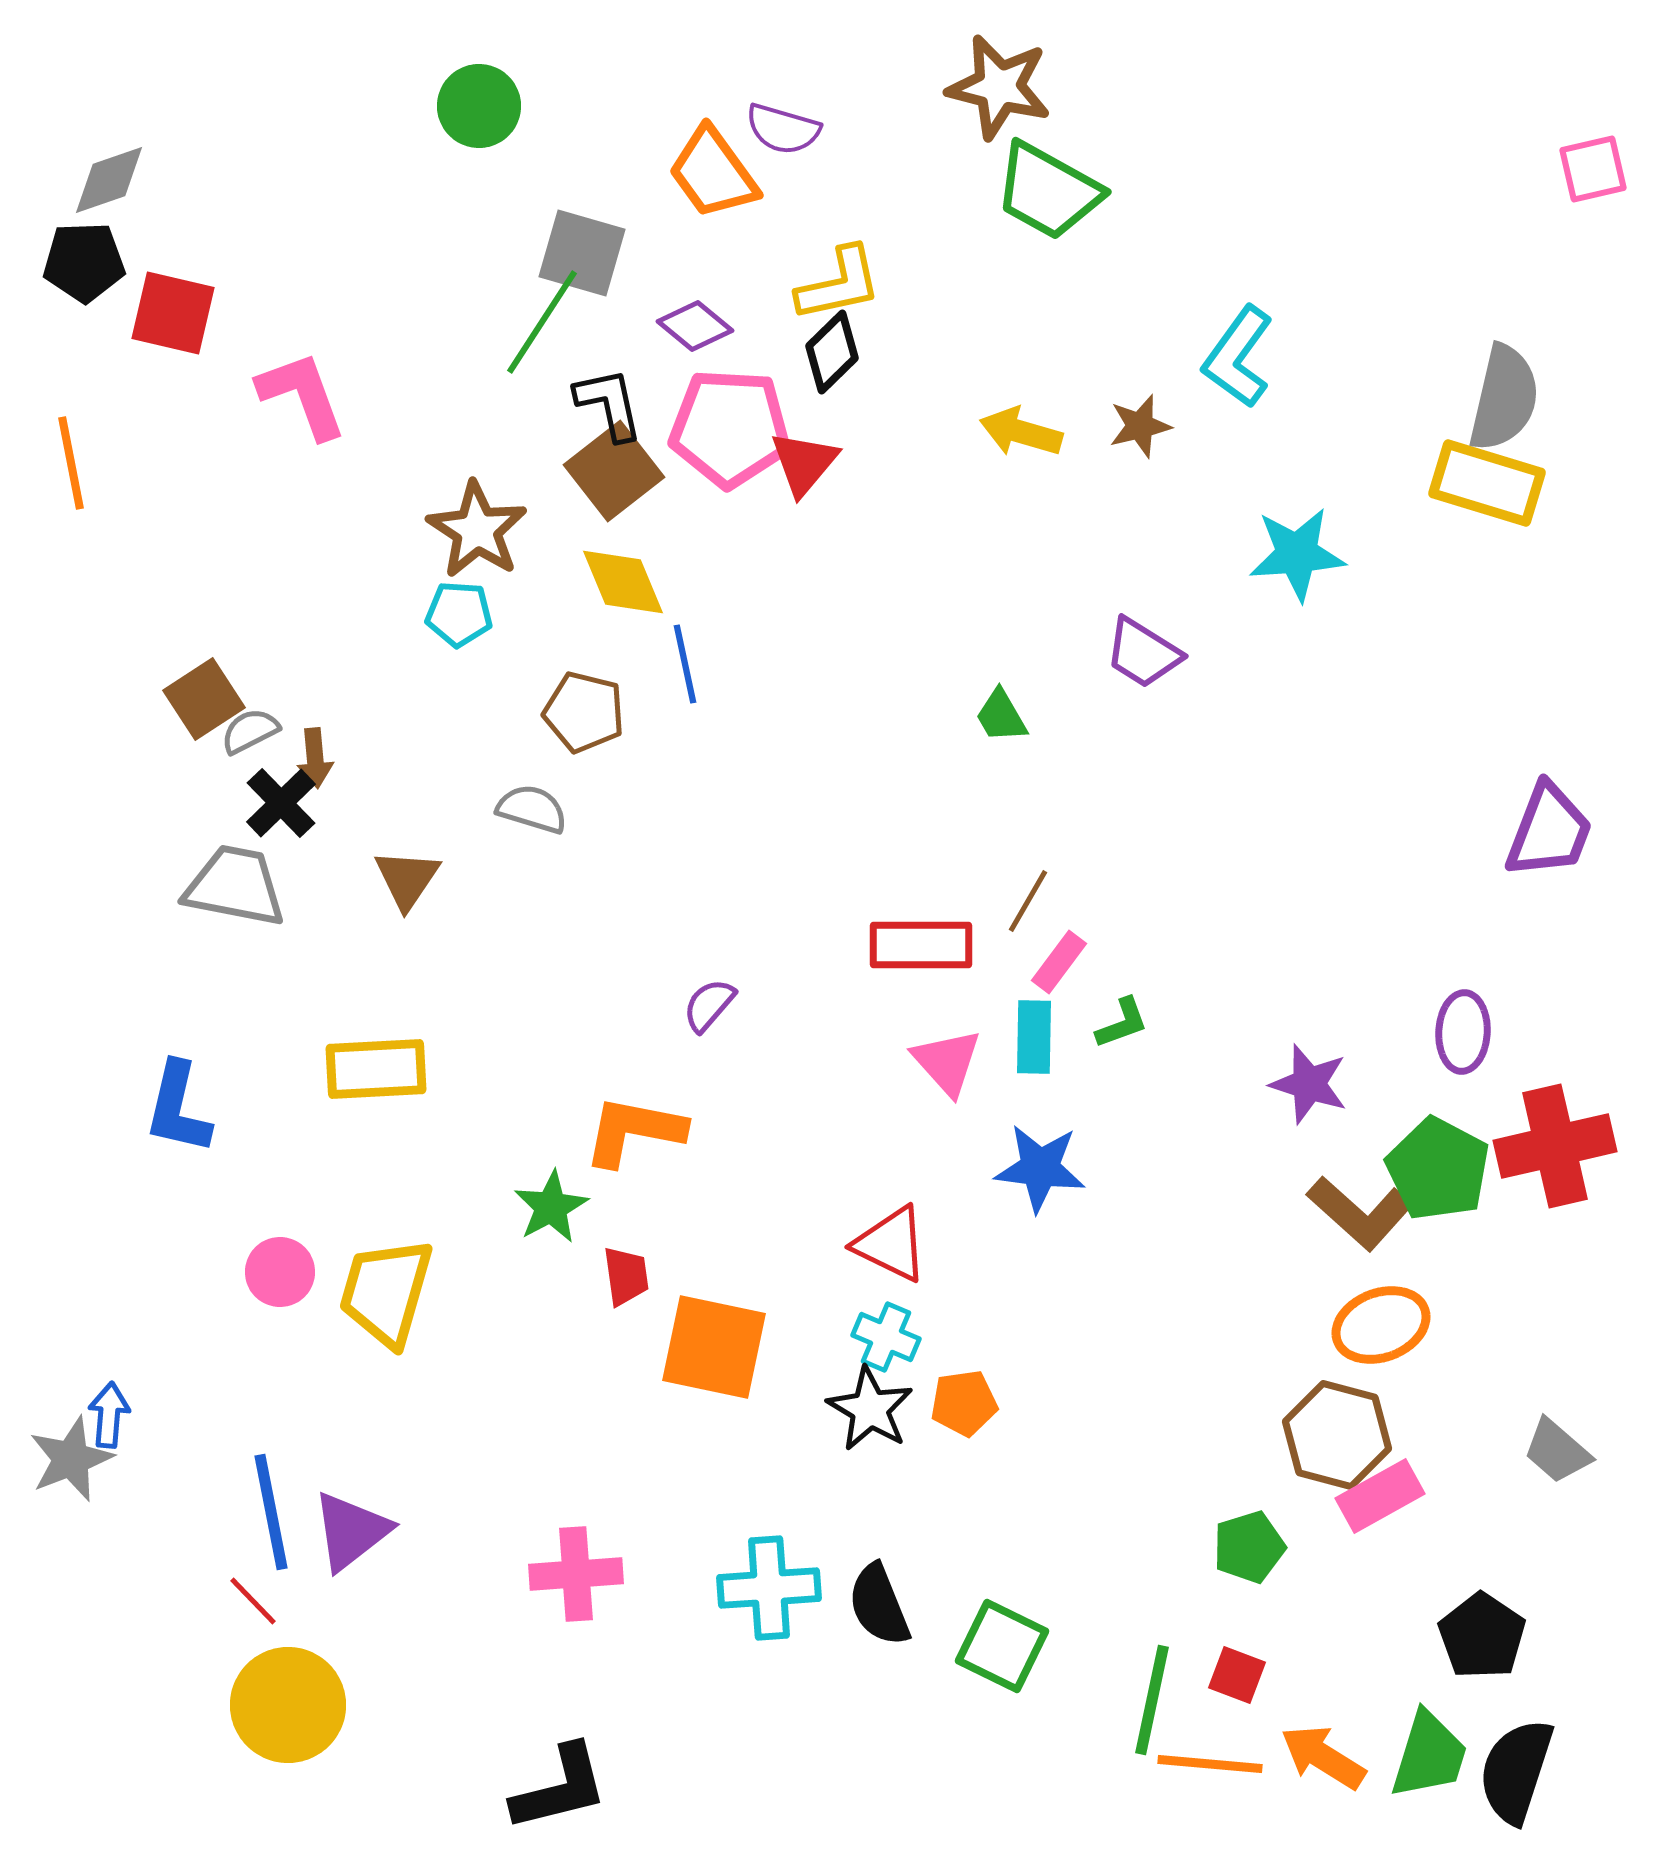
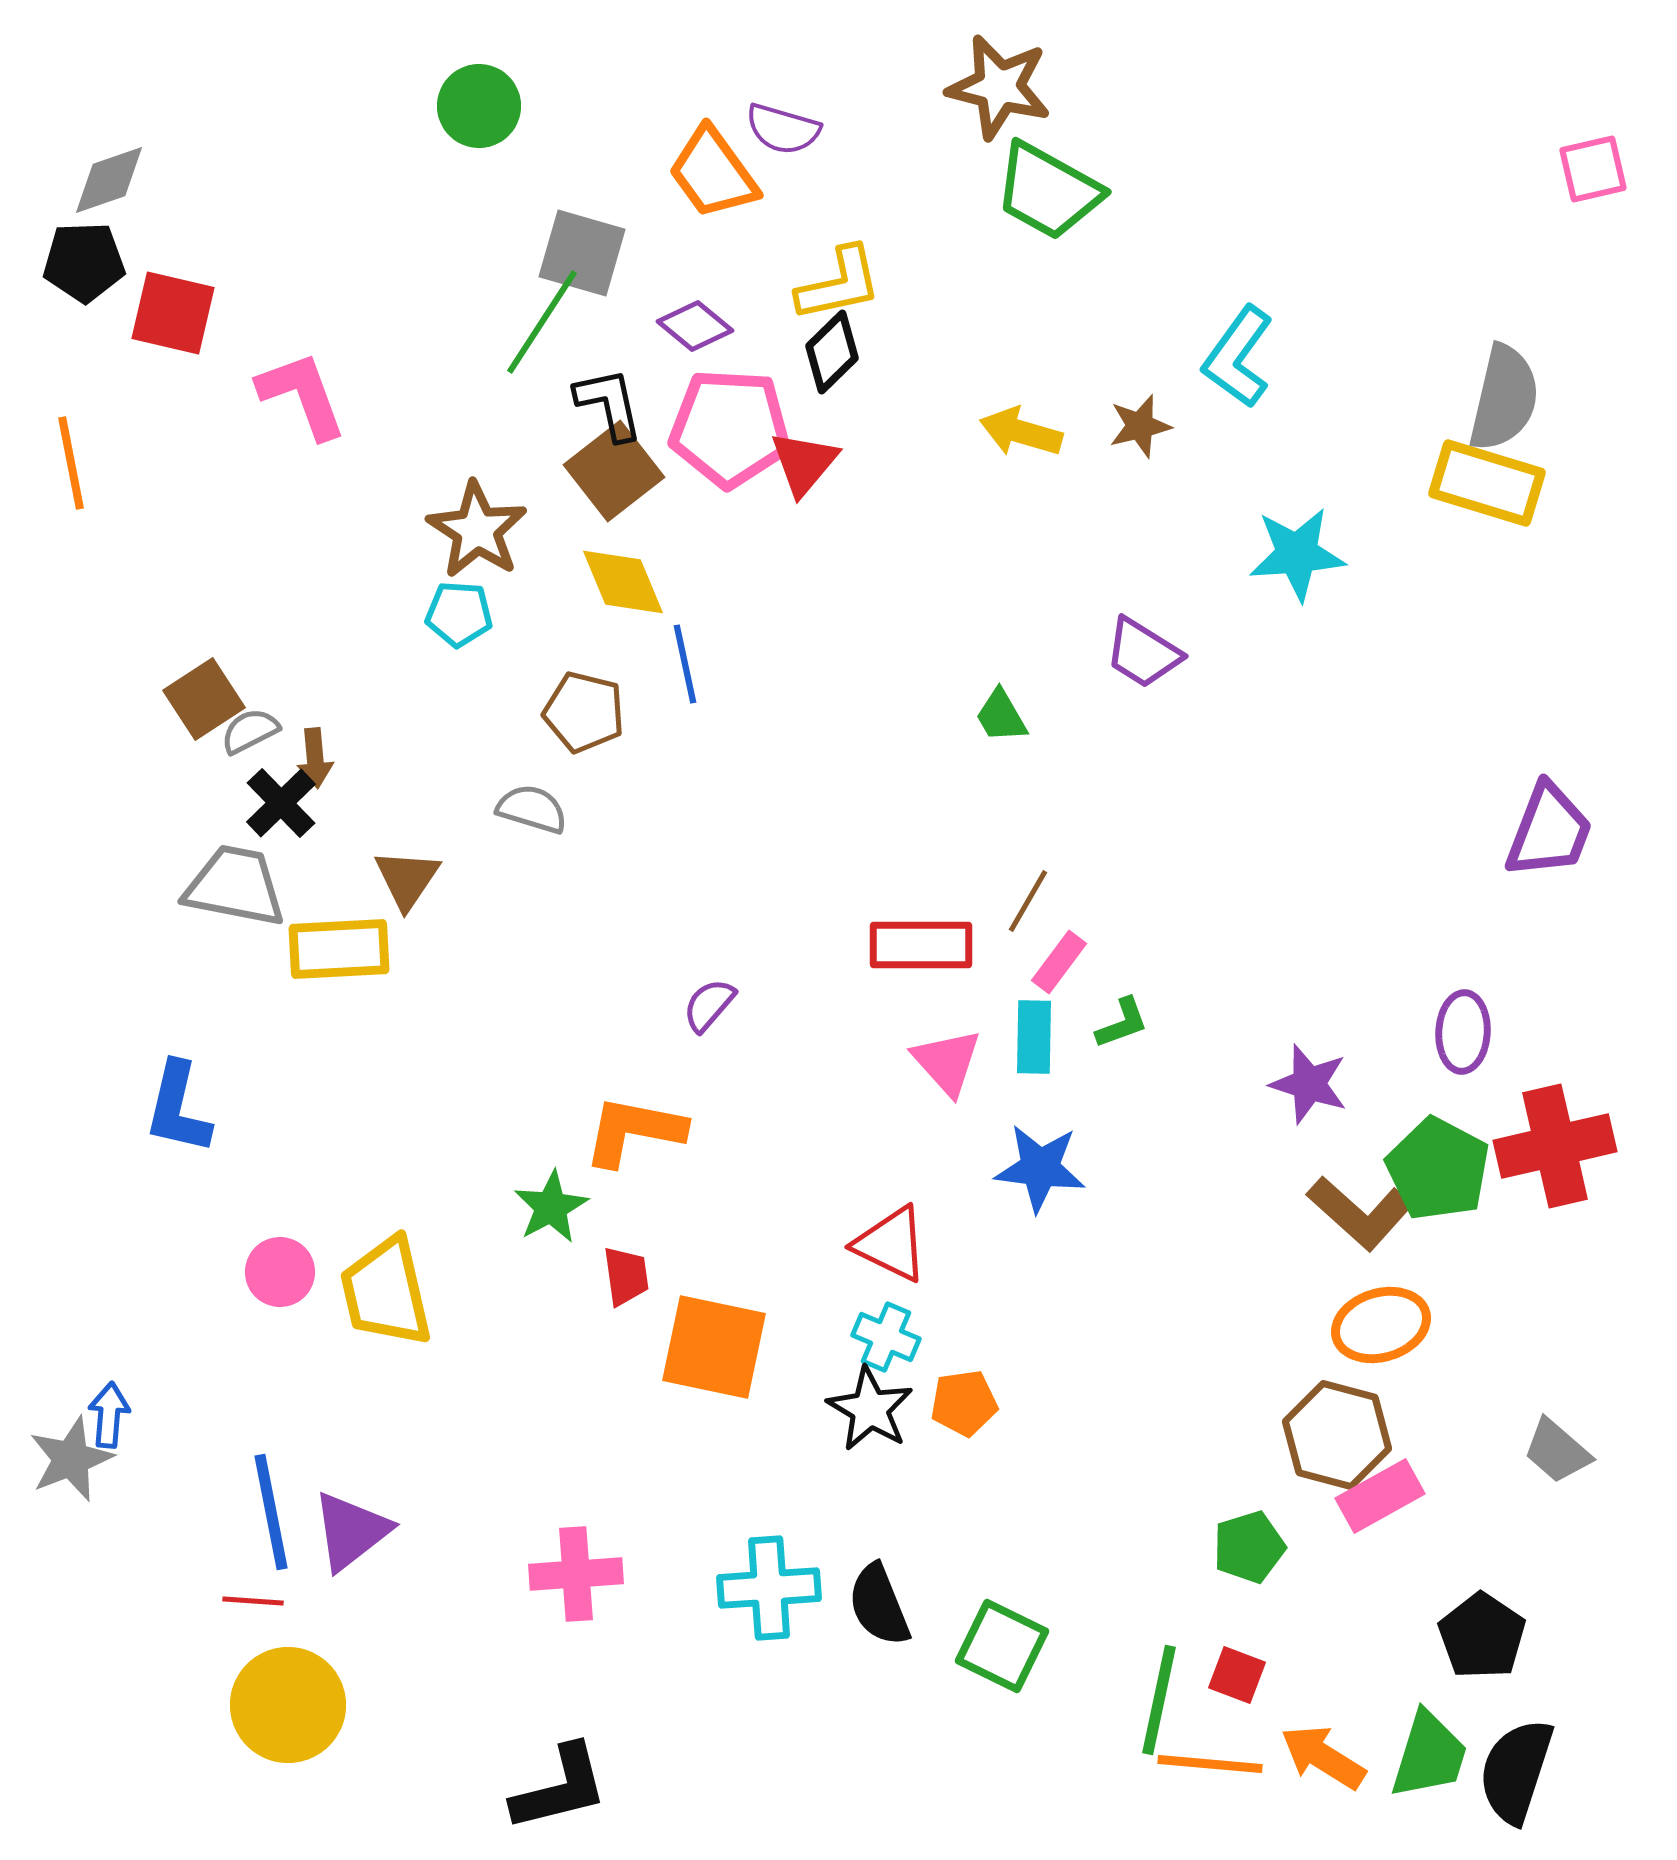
yellow rectangle at (376, 1069): moved 37 px left, 120 px up
yellow trapezoid at (386, 1292): rotated 29 degrees counterclockwise
orange ellipse at (1381, 1325): rotated 4 degrees clockwise
red line at (253, 1601): rotated 42 degrees counterclockwise
green line at (1152, 1700): moved 7 px right
